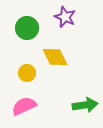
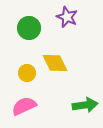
purple star: moved 2 px right
green circle: moved 2 px right
yellow diamond: moved 6 px down
